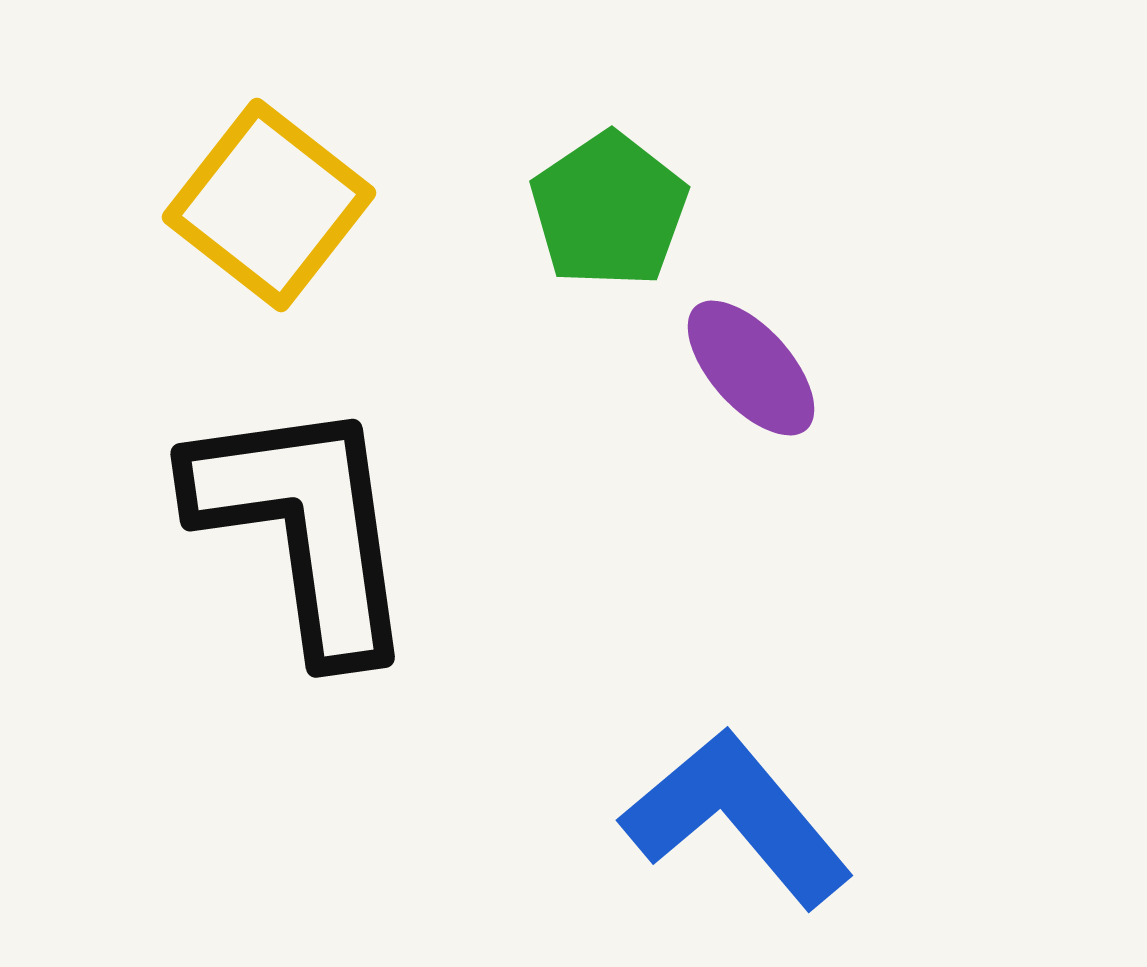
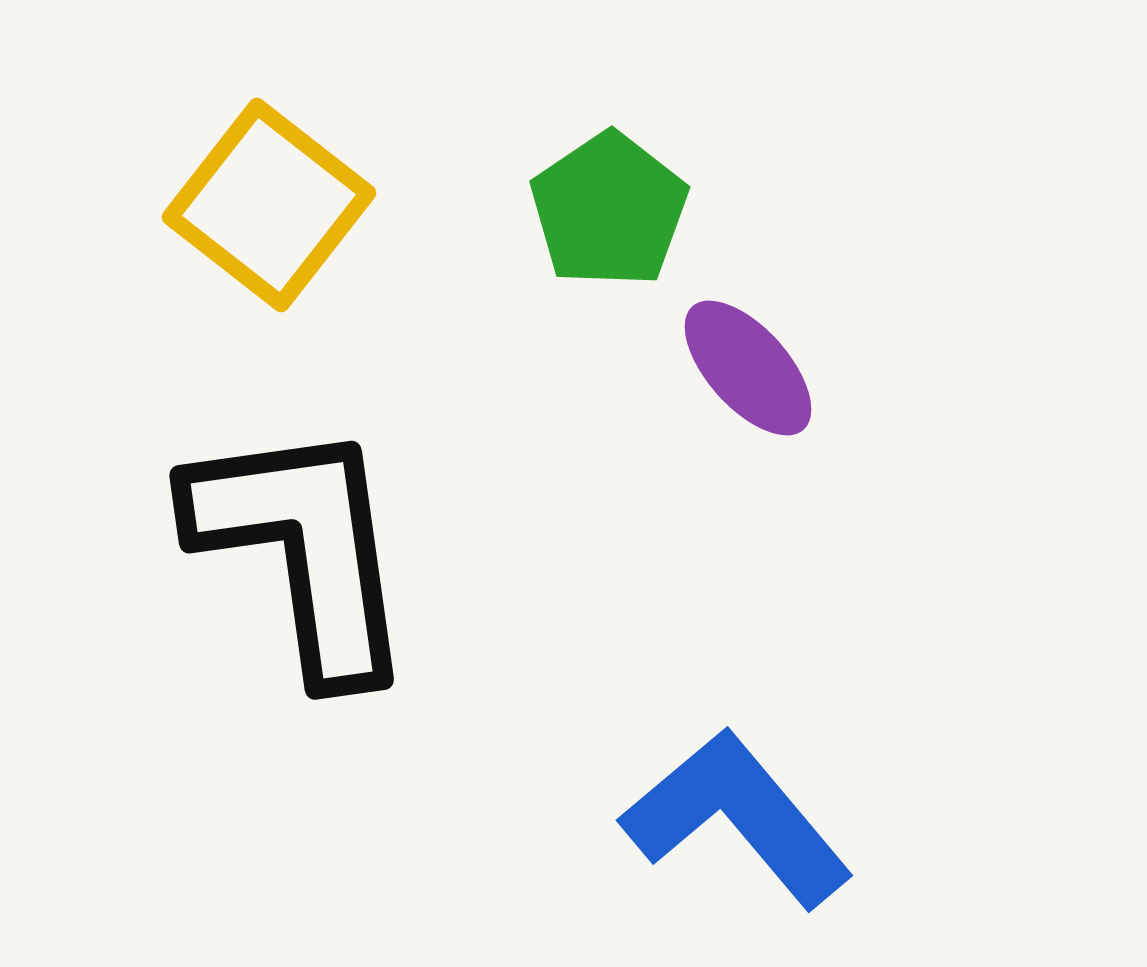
purple ellipse: moved 3 px left
black L-shape: moved 1 px left, 22 px down
